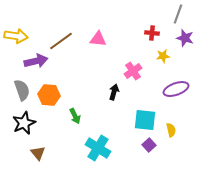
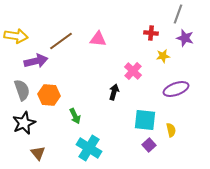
red cross: moved 1 px left
pink cross: rotated 12 degrees counterclockwise
cyan cross: moved 9 px left
